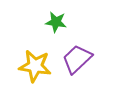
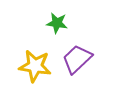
green star: moved 1 px right, 1 px down
